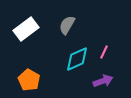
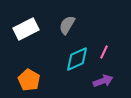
white rectangle: rotated 10 degrees clockwise
